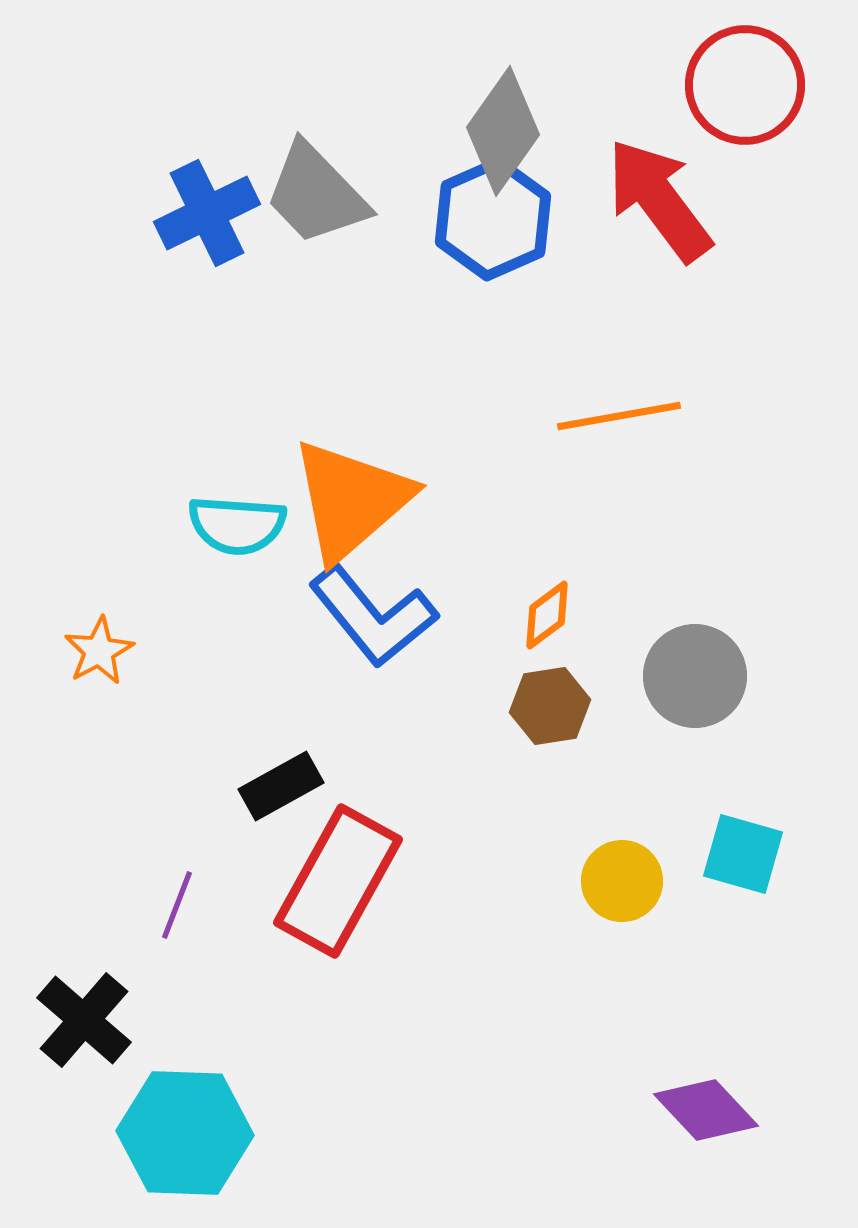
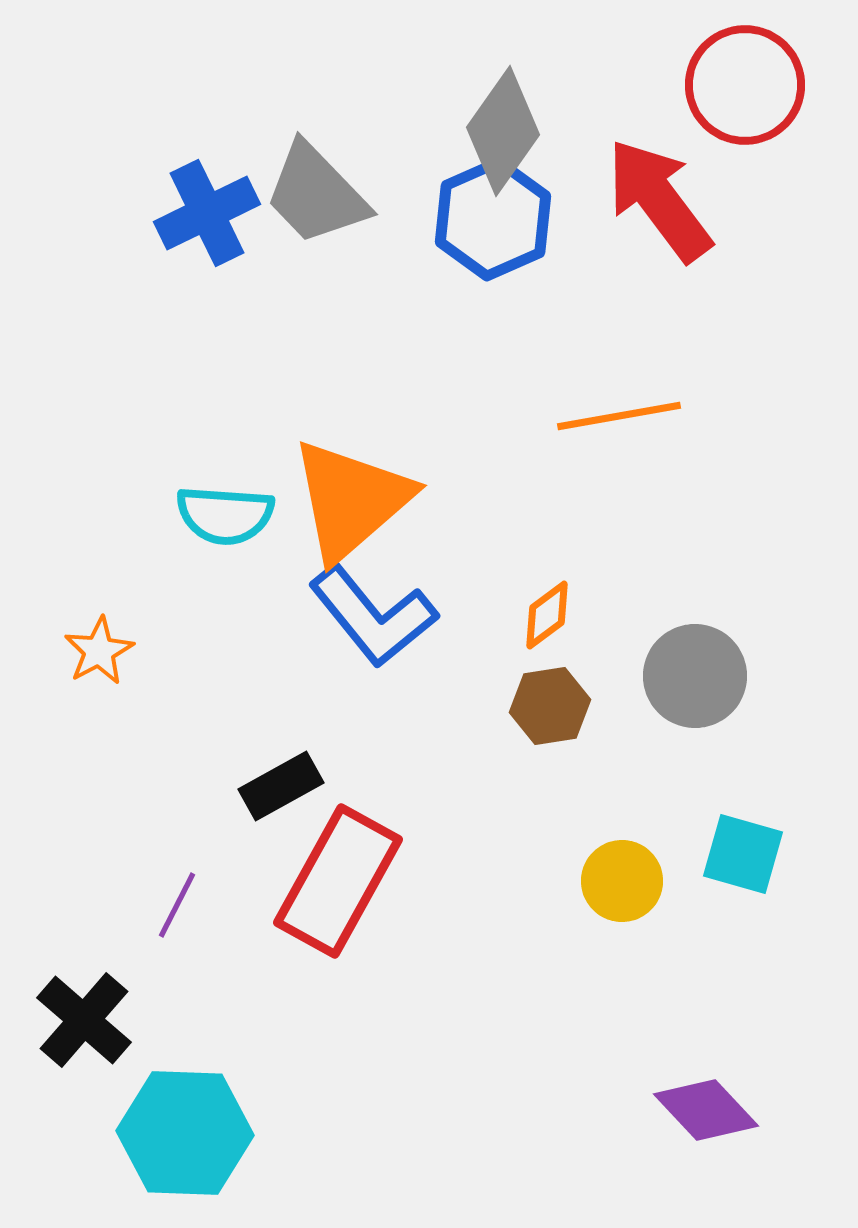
cyan semicircle: moved 12 px left, 10 px up
purple line: rotated 6 degrees clockwise
